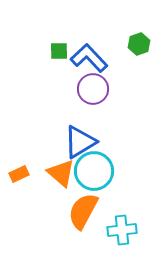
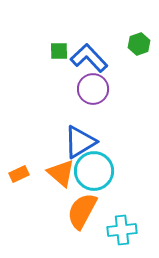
orange semicircle: moved 1 px left
